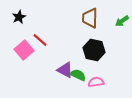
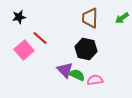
black star: rotated 16 degrees clockwise
green arrow: moved 3 px up
red line: moved 2 px up
black hexagon: moved 8 px left, 1 px up
purple triangle: rotated 18 degrees clockwise
green semicircle: moved 1 px left
pink semicircle: moved 1 px left, 2 px up
